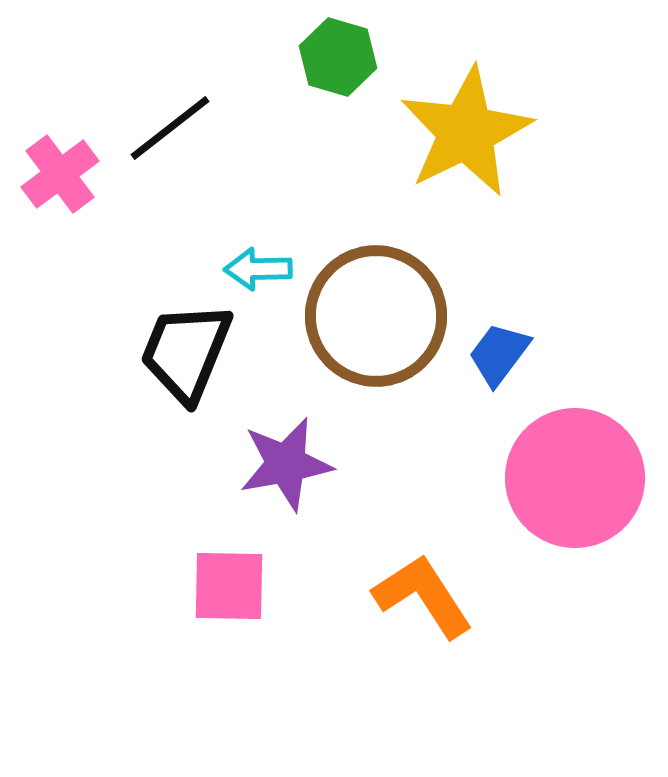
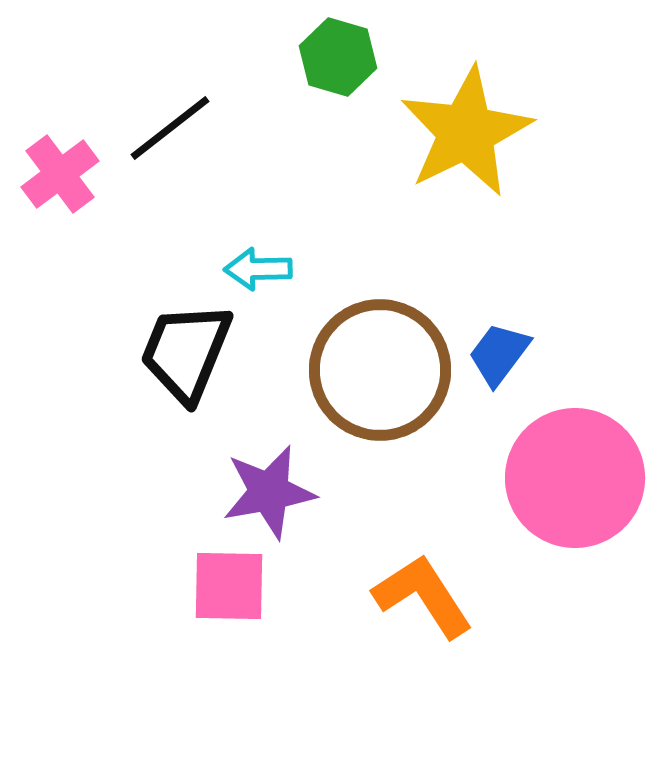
brown circle: moved 4 px right, 54 px down
purple star: moved 17 px left, 28 px down
